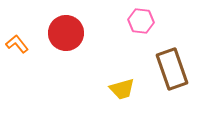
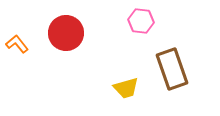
yellow trapezoid: moved 4 px right, 1 px up
